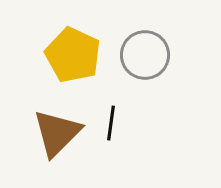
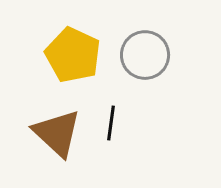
brown triangle: rotated 32 degrees counterclockwise
